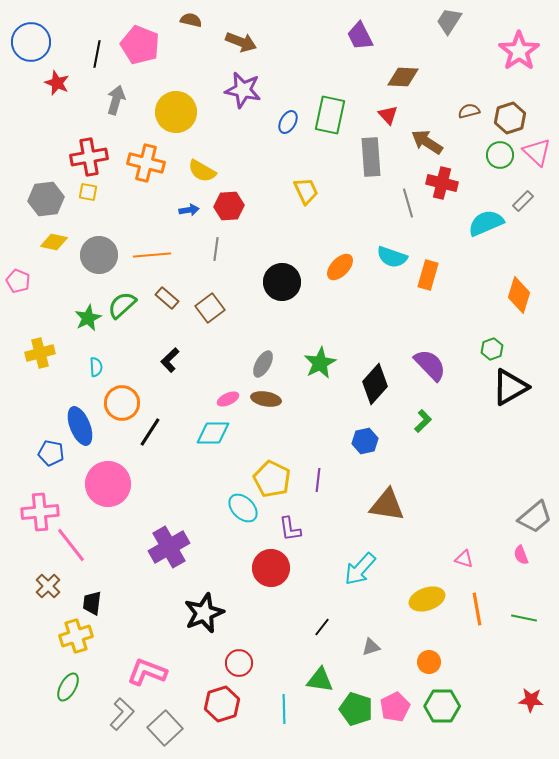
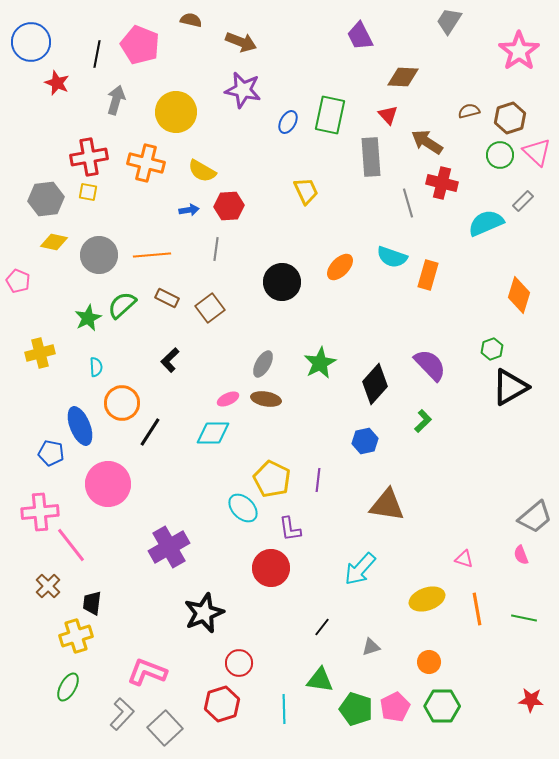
brown rectangle at (167, 298): rotated 15 degrees counterclockwise
